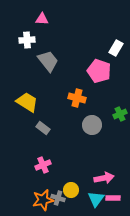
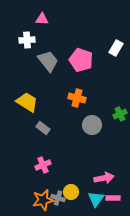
pink pentagon: moved 18 px left, 11 px up
yellow circle: moved 2 px down
